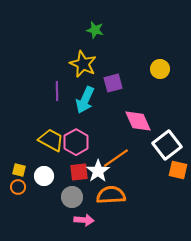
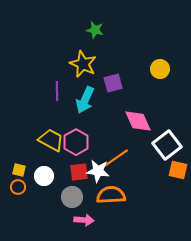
white star: rotated 30 degrees counterclockwise
